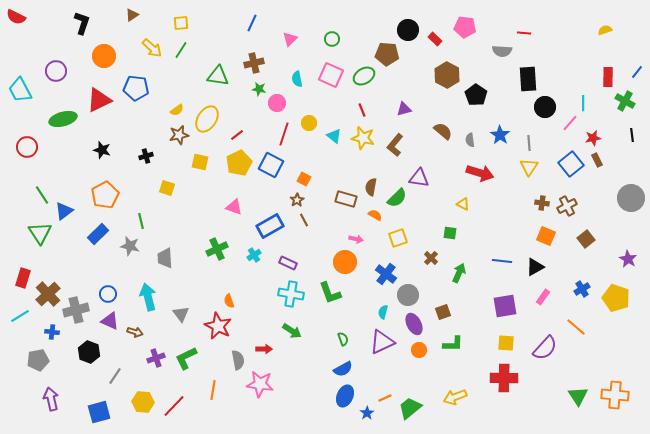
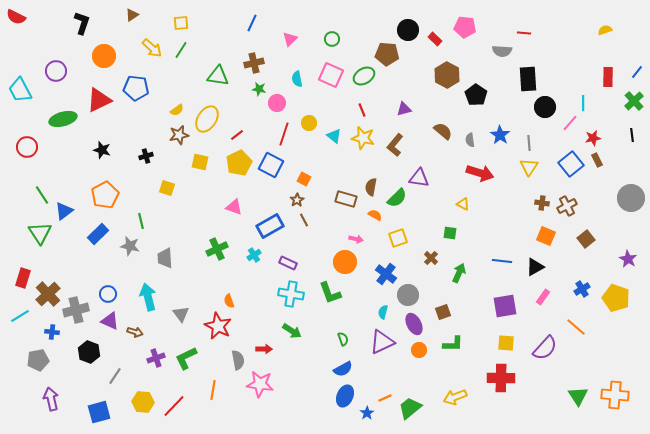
green cross at (625, 101): moved 9 px right; rotated 18 degrees clockwise
red cross at (504, 378): moved 3 px left
